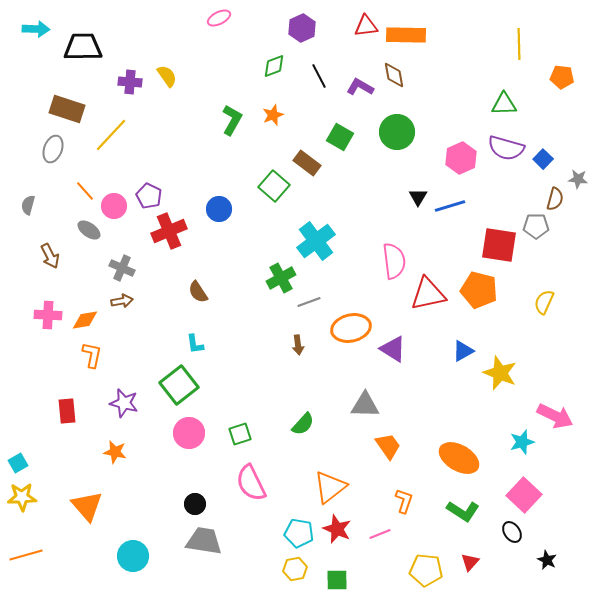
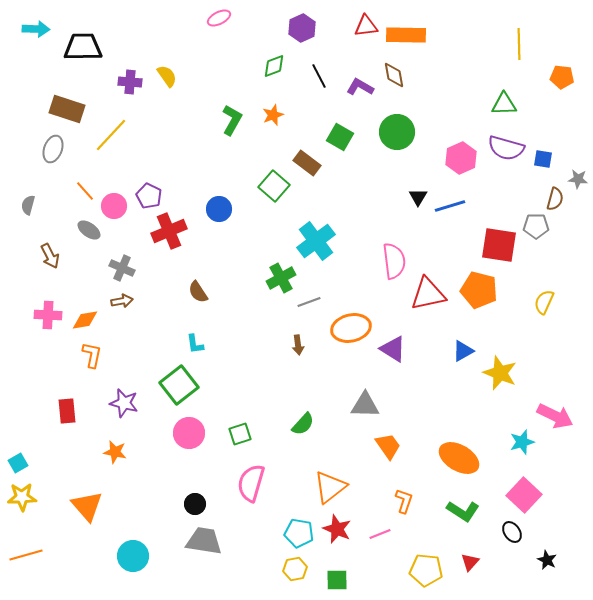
blue square at (543, 159): rotated 36 degrees counterclockwise
pink semicircle at (251, 483): rotated 42 degrees clockwise
